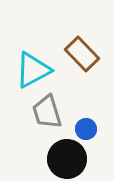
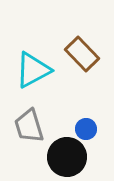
gray trapezoid: moved 18 px left, 14 px down
black circle: moved 2 px up
